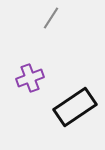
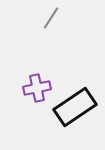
purple cross: moved 7 px right, 10 px down; rotated 8 degrees clockwise
